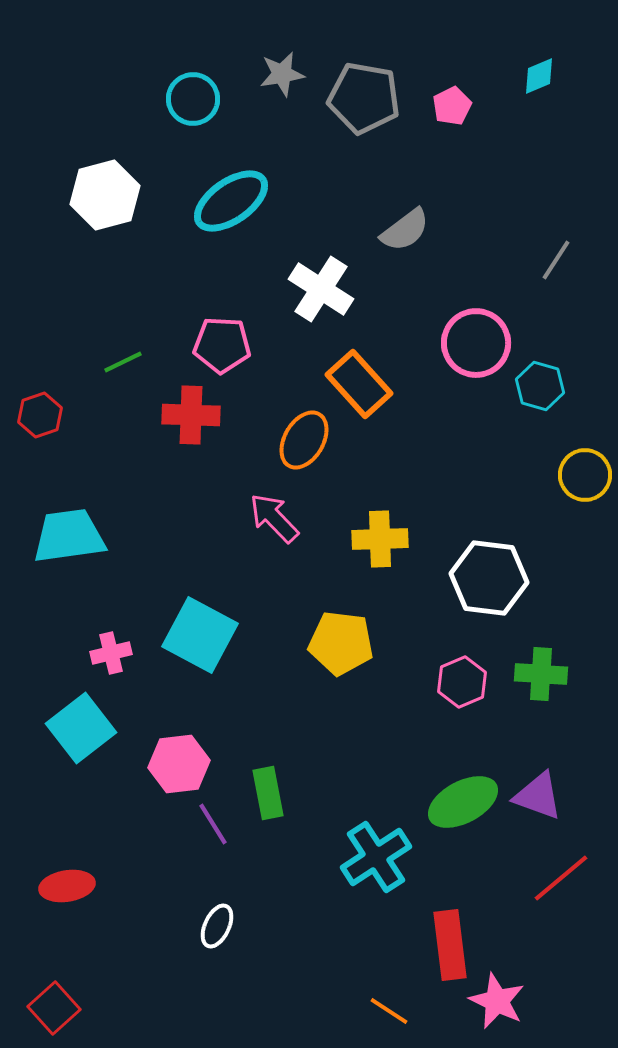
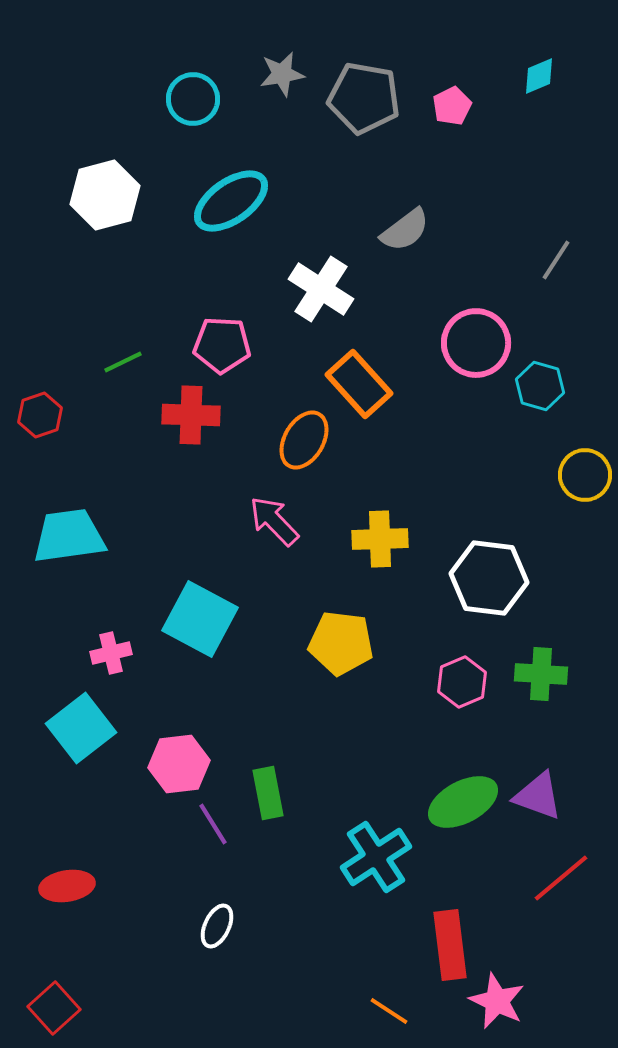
pink arrow at (274, 518): moved 3 px down
cyan square at (200, 635): moved 16 px up
